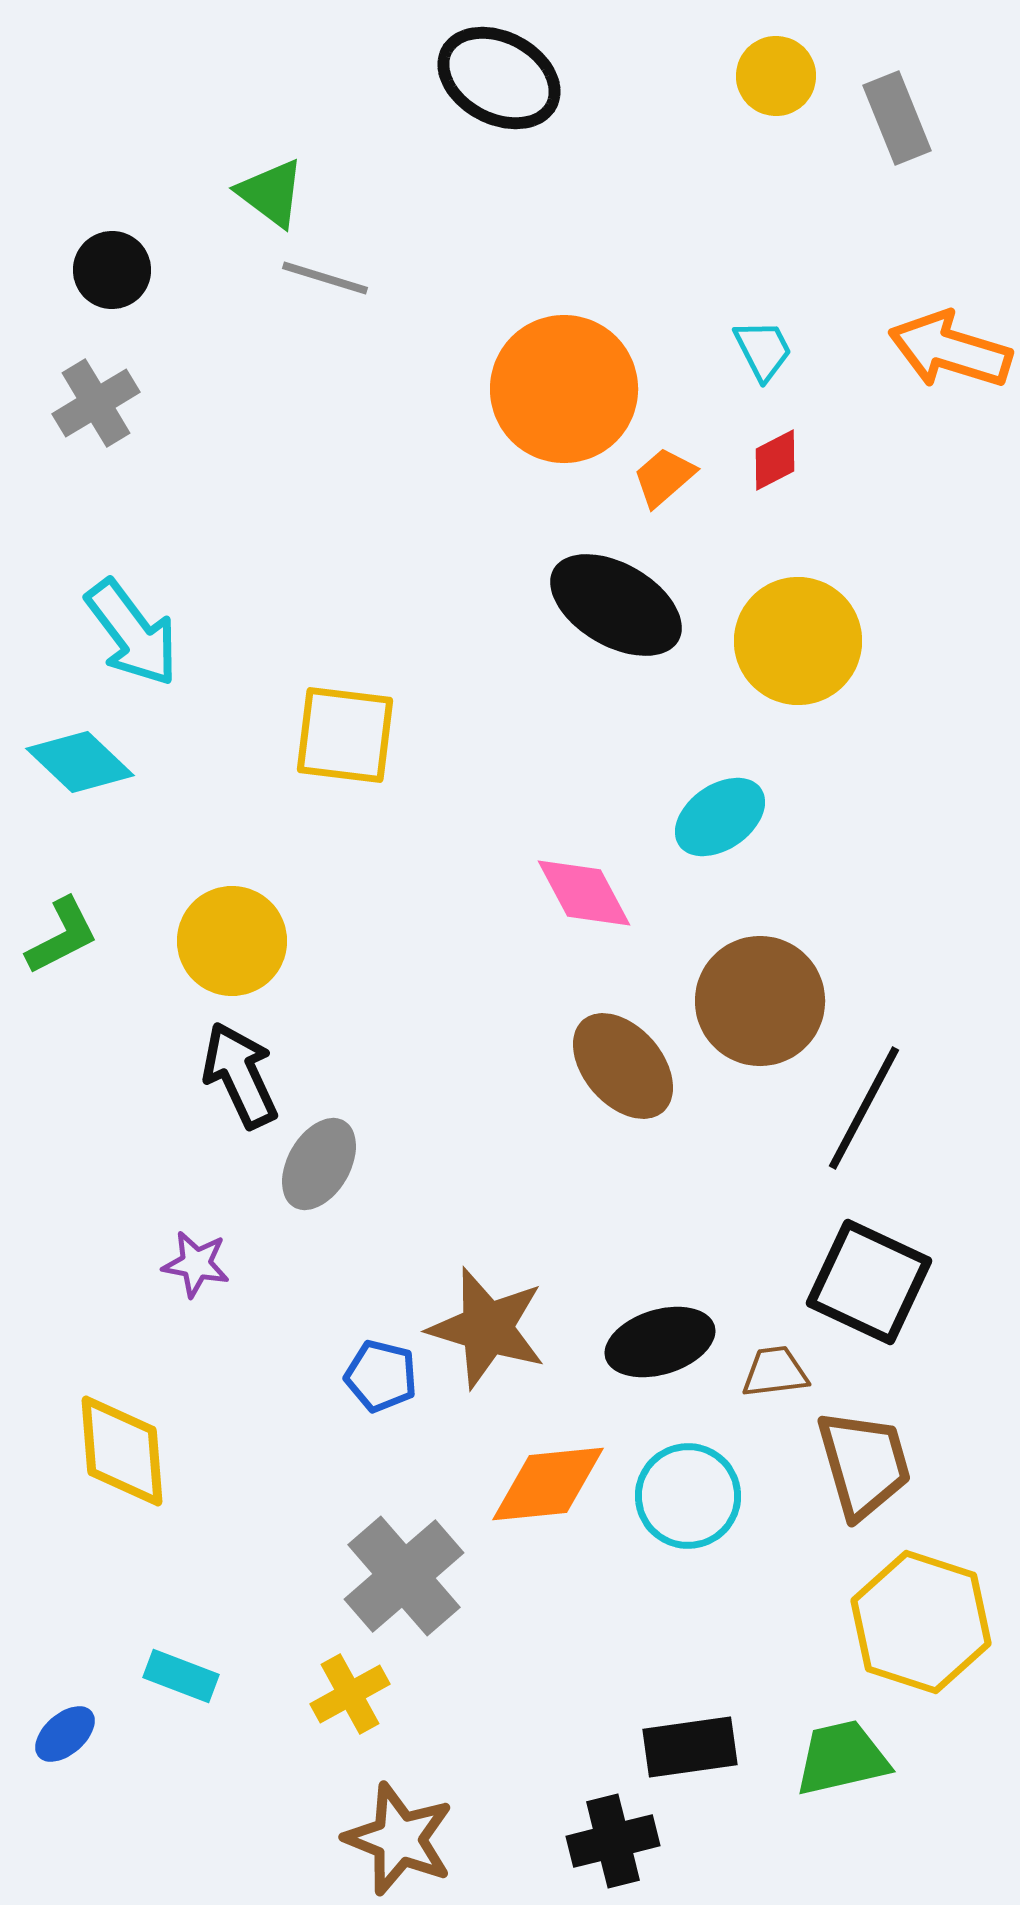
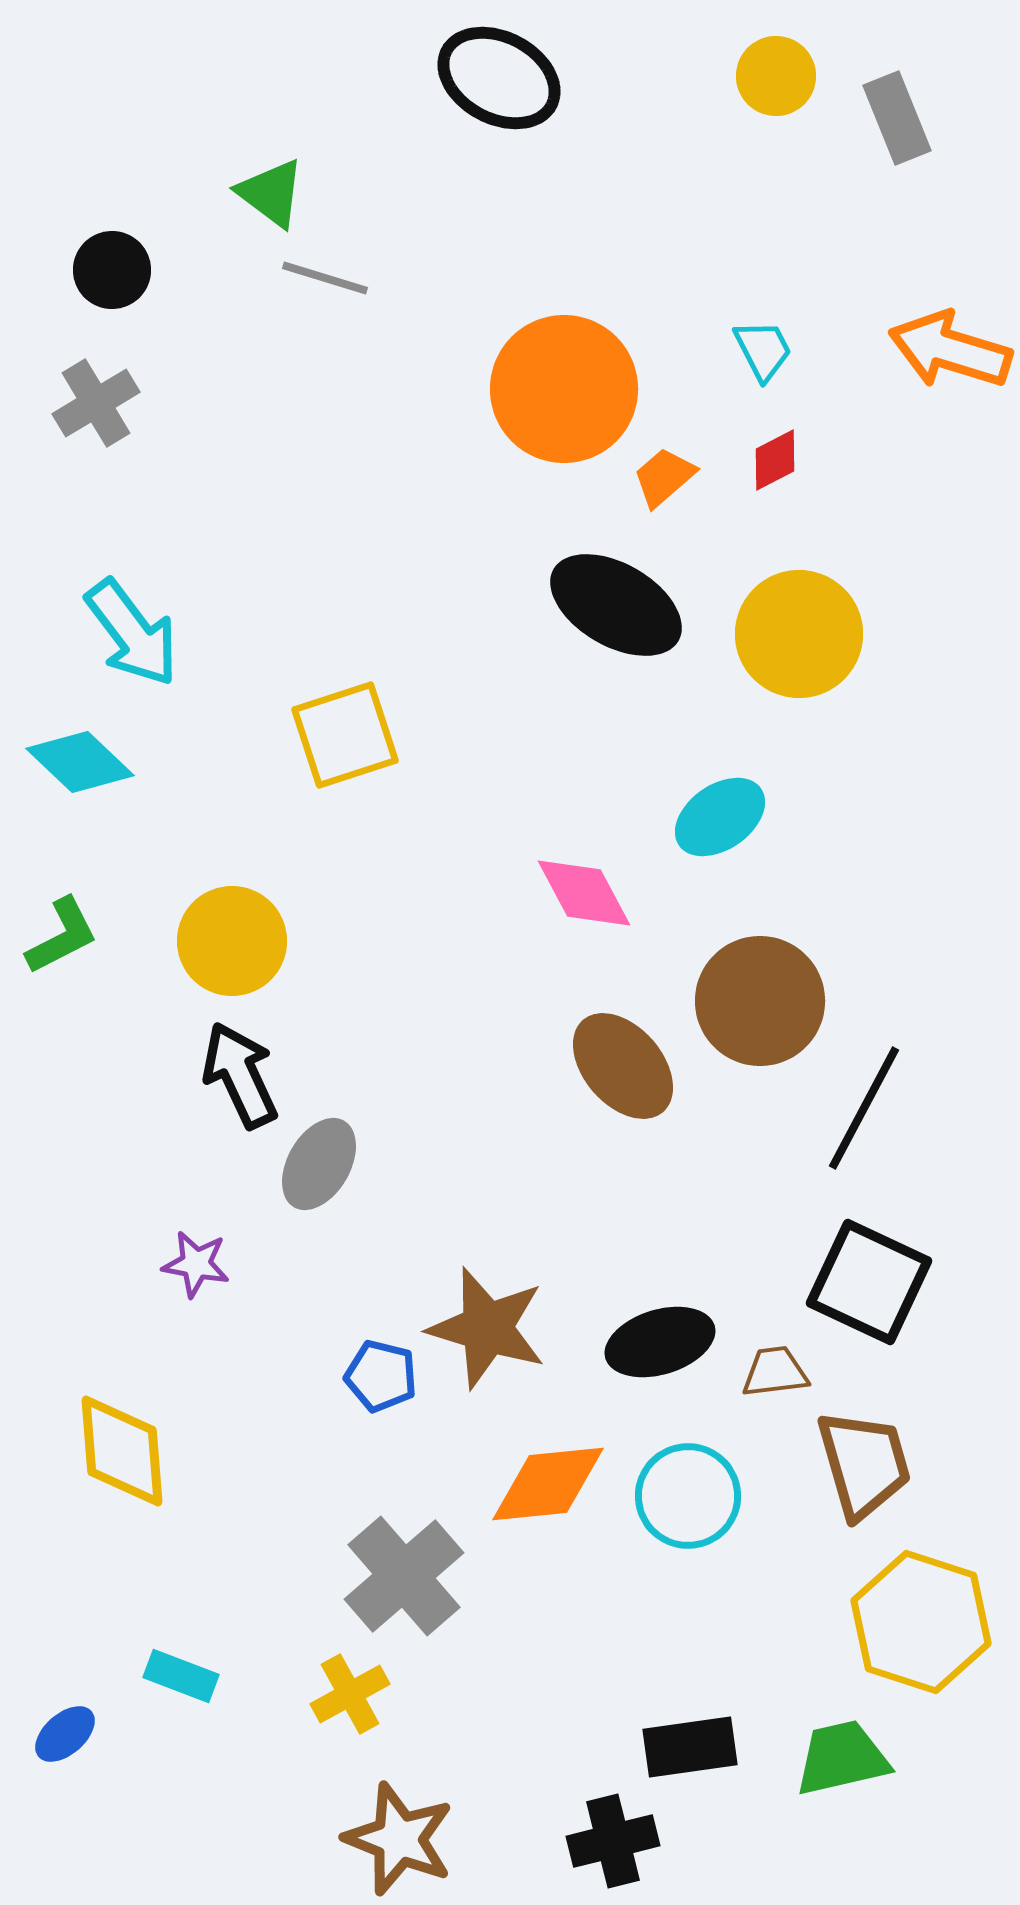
yellow circle at (798, 641): moved 1 px right, 7 px up
yellow square at (345, 735): rotated 25 degrees counterclockwise
